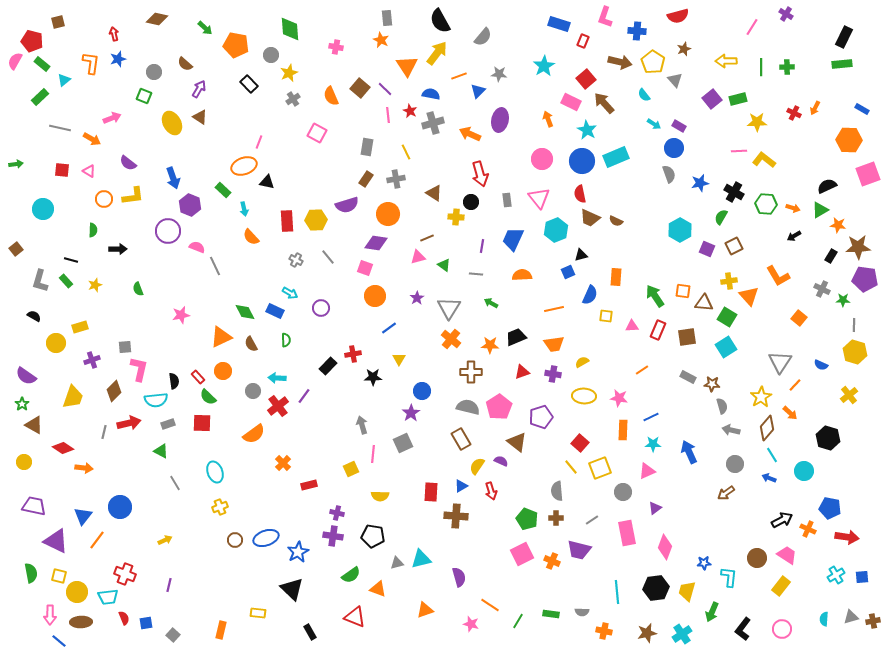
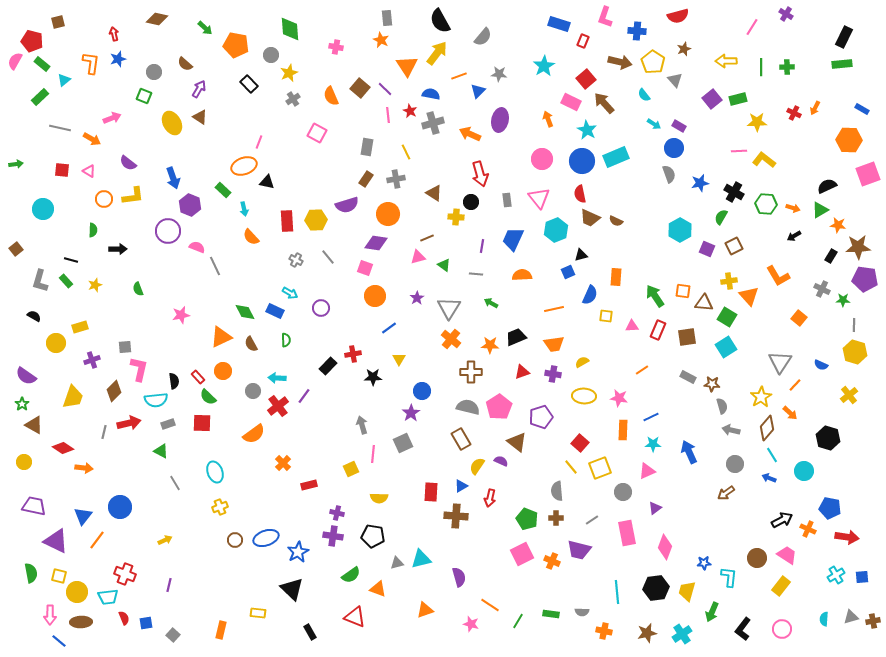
red arrow at (491, 491): moved 1 px left, 7 px down; rotated 30 degrees clockwise
yellow semicircle at (380, 496): moved 1 px left, 2 px down
